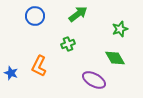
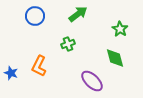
green star: rotated 21 degrees counterclockwise
green diamond: rotated 15 degrees clockwise
purple ellipse: moved 2 px left, 1 px down; rotated 15 degrees clockwise
